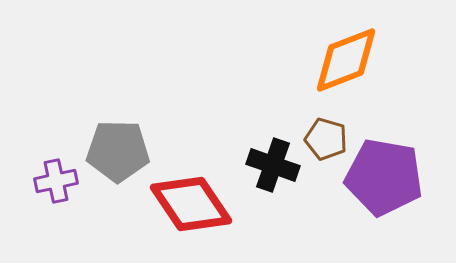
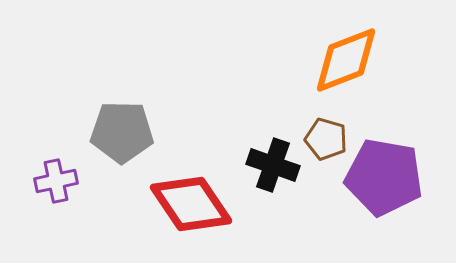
gray pentagon: moved 4 px right, 19 px up
